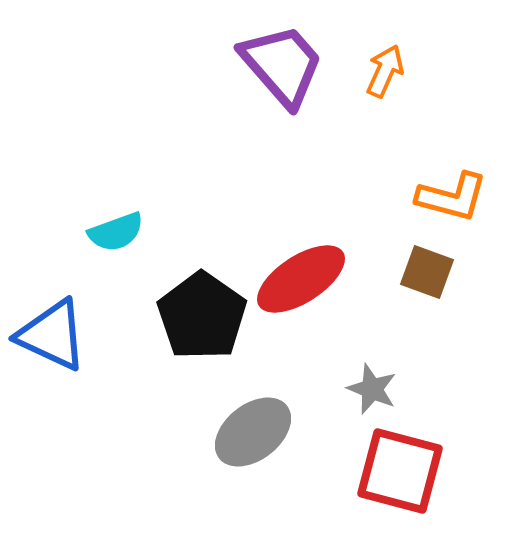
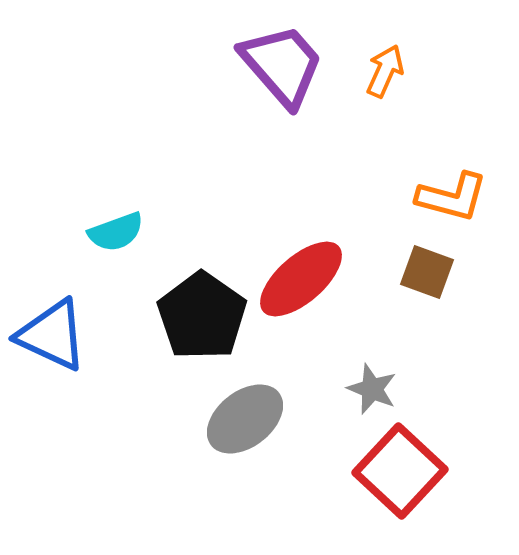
red ellipse: rotated 8 degrees counterclockwise
gray ellipse: moved 8 px left, 13 px up
red square: rotated 28 degrees clockwise
